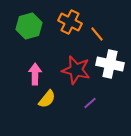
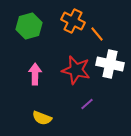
orange cross: moved 3 px right, 1 px up
yellow semicircle: moved 5 px left, 19 px down; rotated 72 degrees clockwise
purple line: moved 3 px left, 1 px down
